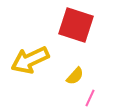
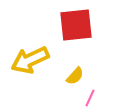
red square: rotated 24 degrees counterclockwise
